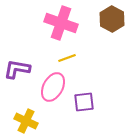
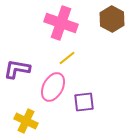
yellow line: rotated 18 degrees counterclockwise
